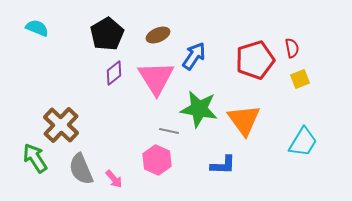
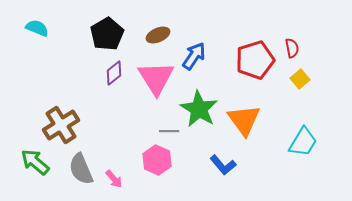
yellow square: rotated 18 degrees counterclockwise
green star: rotated 21 degrees clockwise
brown cross: rotated 15 degrees clockwise
gray line: rotated 12 degrees counterclockwise
green arrow: moved 4 px down; rotated 16 degrees counterclockwise
blue L-shape: rotated 48 degrees clockwise
